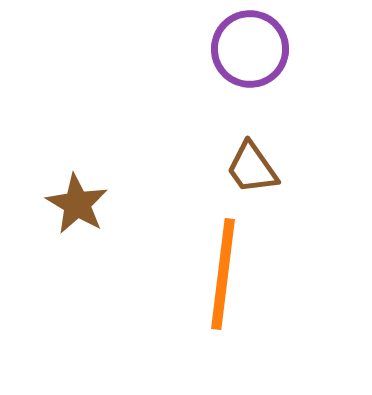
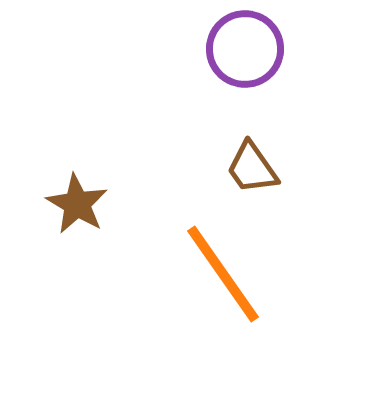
purple circle: moved 5 px left
orange line: rotated 42 degrees counterclockwise
